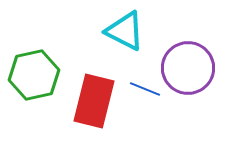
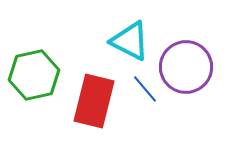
cyan triangle: moved 5 px right, 10 px down
purple circle: moved 2 px left, 1 px up
blue line: rotated 28 degrees clockwise
